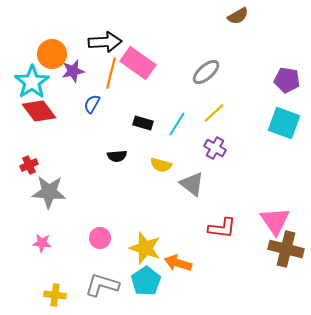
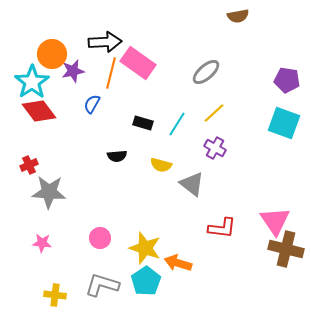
brown semicircle: rotated 20 degrees clockwise
